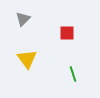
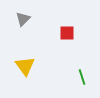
yellow triangle: moved 2 px left, 7 px down
green line: moved 9 px right, 3 px down
